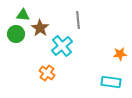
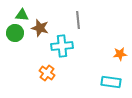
green triangle: moved 1 px left
brown star: rotated 18 degrees counterclockwise
green circle: moved 1 px left, 1 px up
cyan cross: rotated 35 degrees clockwise
